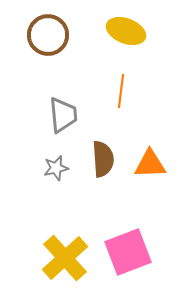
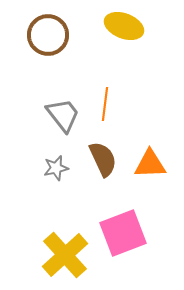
yellow ellipse: moved 2 px left, 5 px up
orange line: moved 16 px left, 13 px down
gray trapezoid: rotated 33 degrees counterclockwise
brown semicircle: rotated 21 degrees counterclockwise
pink square: moved 5 px left, 19 px up
yellow cross: moved 3 px up
